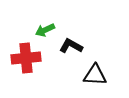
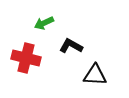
green arrow: moved 1 px left, 7 px up
red cross: rotated 20 degrees clockwise
